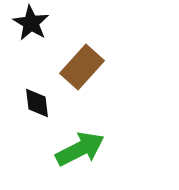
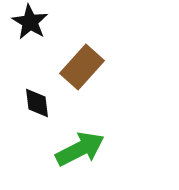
black star: moved 1 px left, 1 px up
